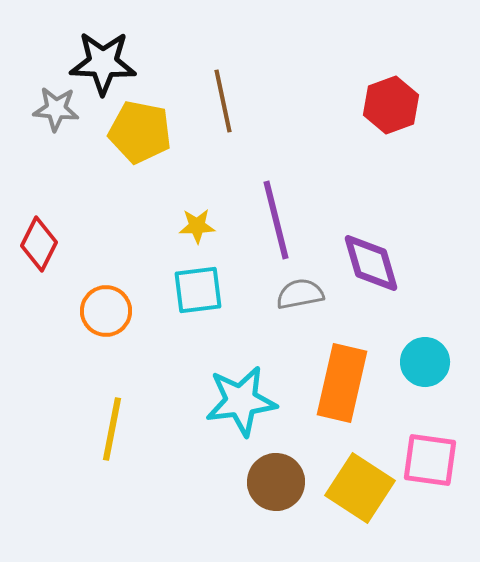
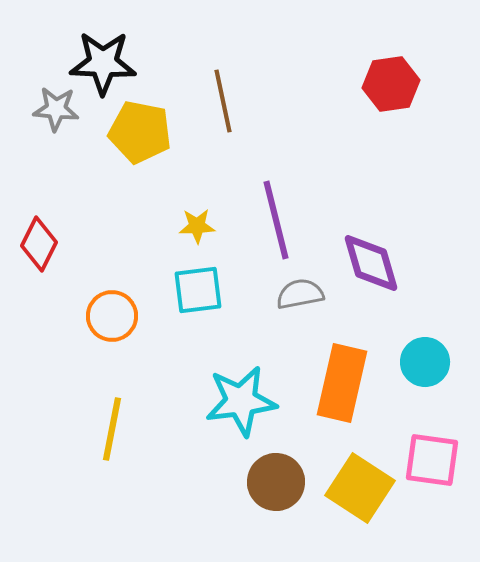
red hexagon: moved 21 px up; rotated 12 degrees clockwise
orange circle: moved 6 px right, 5 px down
pink square: moved 2 px right
